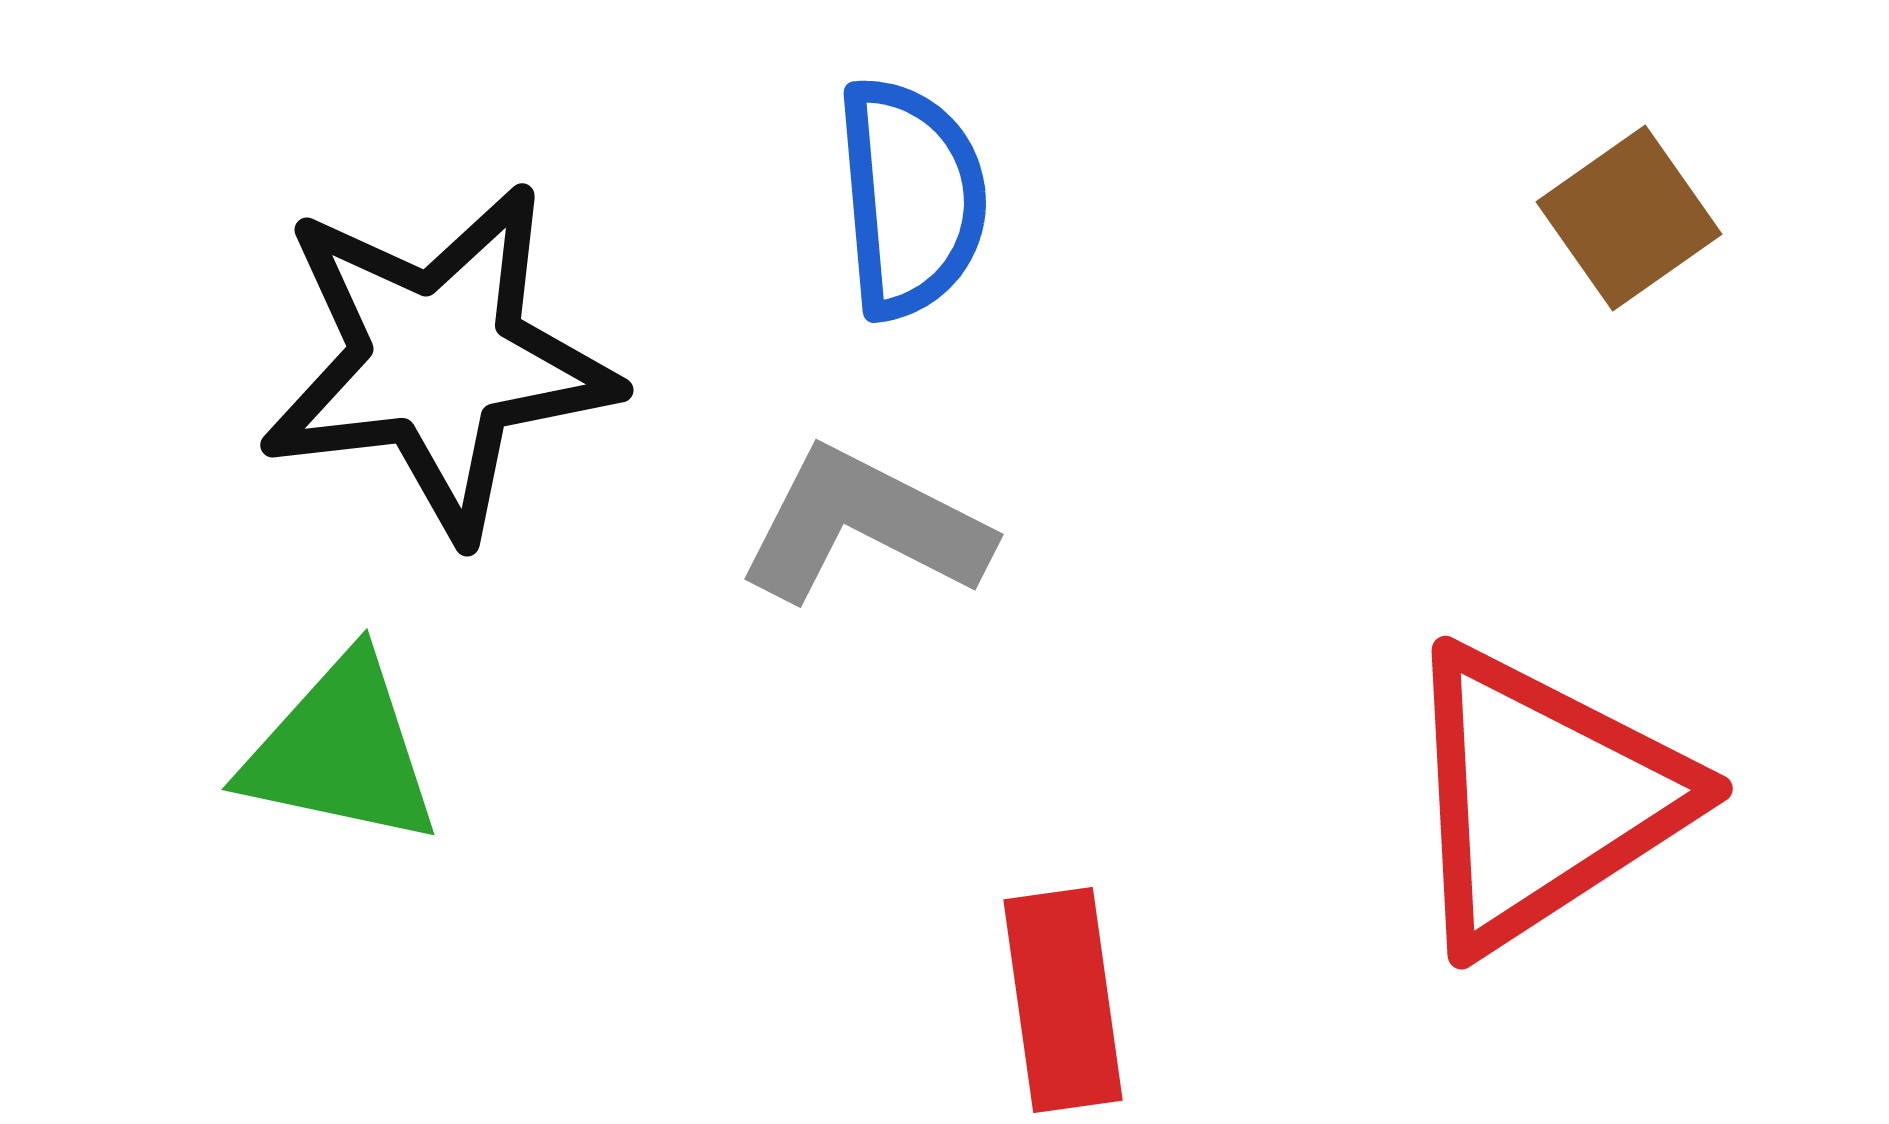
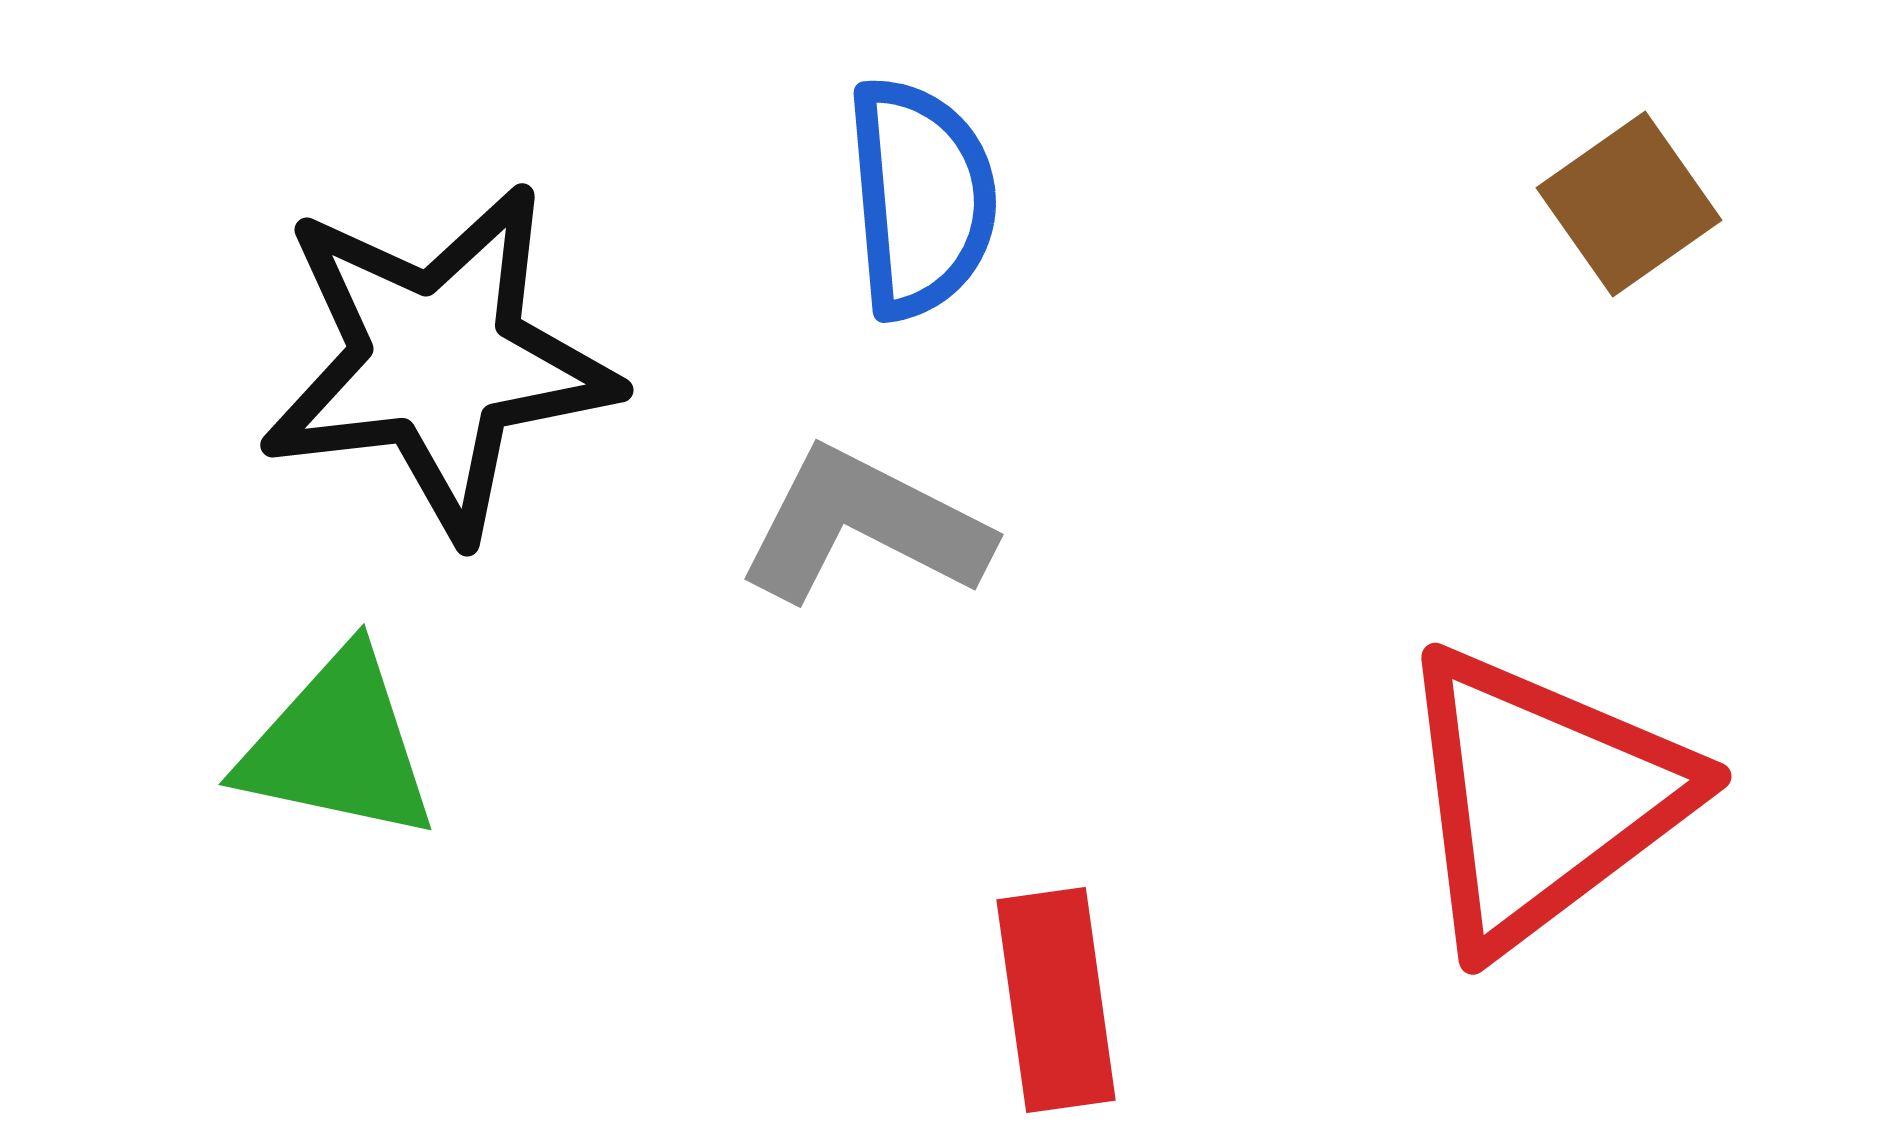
blue semicircle: moved 10 px right
brown square: moved 14 px up
green triangle: moved 3 px left, 5 px up
red triangle: rotated 4 degrees counterclockwise
red rectangle: moved 7 px left
